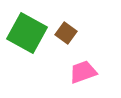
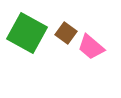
pink trapezoid: moved 8 px right, 25 px up; rotated 120 degrees counterclockwise
